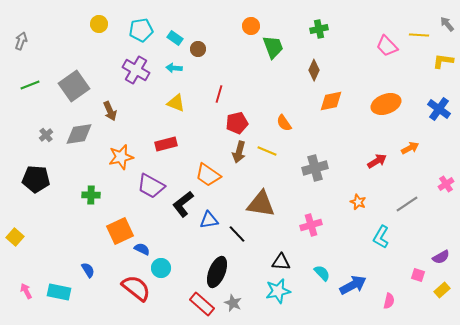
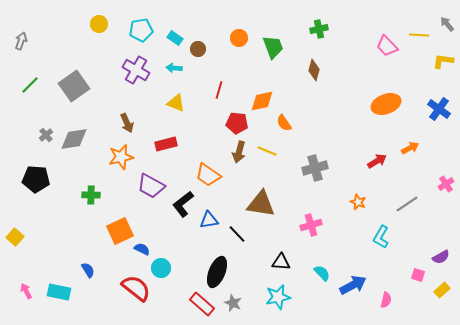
orange circle at (251, 26): moved 12 px left, 12 px down
brown diamond at (314, 70): rotated 10 degrees counterclockwise
green line at (30, 85): rotated 24 degrees counterclockwise
red line at (219, 94): moved 4 px up
orange diamond at (331, 101): moved 69 px left
brown arrow at (110, 111): moved 17 px right, 12 px down
red pentagon at (237, 123): rotated 20 degrees clockwise
gray diamond at (79, 134): moved 5 px left, 5 px down
cyan star at (278, 291): moved 6 px down
pink semicircle at (389, 301): moved 3 px left, 1 px up
